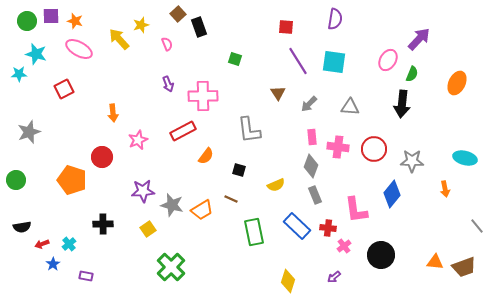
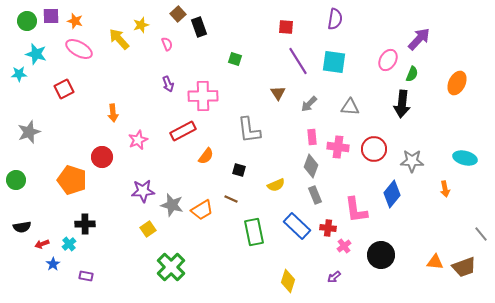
black cross at (103, 224): moved 18 px left
gray line at (477, 226): moved 4 px right, 8 px down
